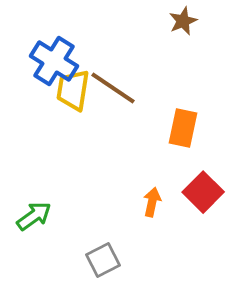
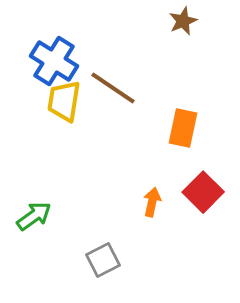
yellow trapezoid: moved 9 px left, 11 px down
